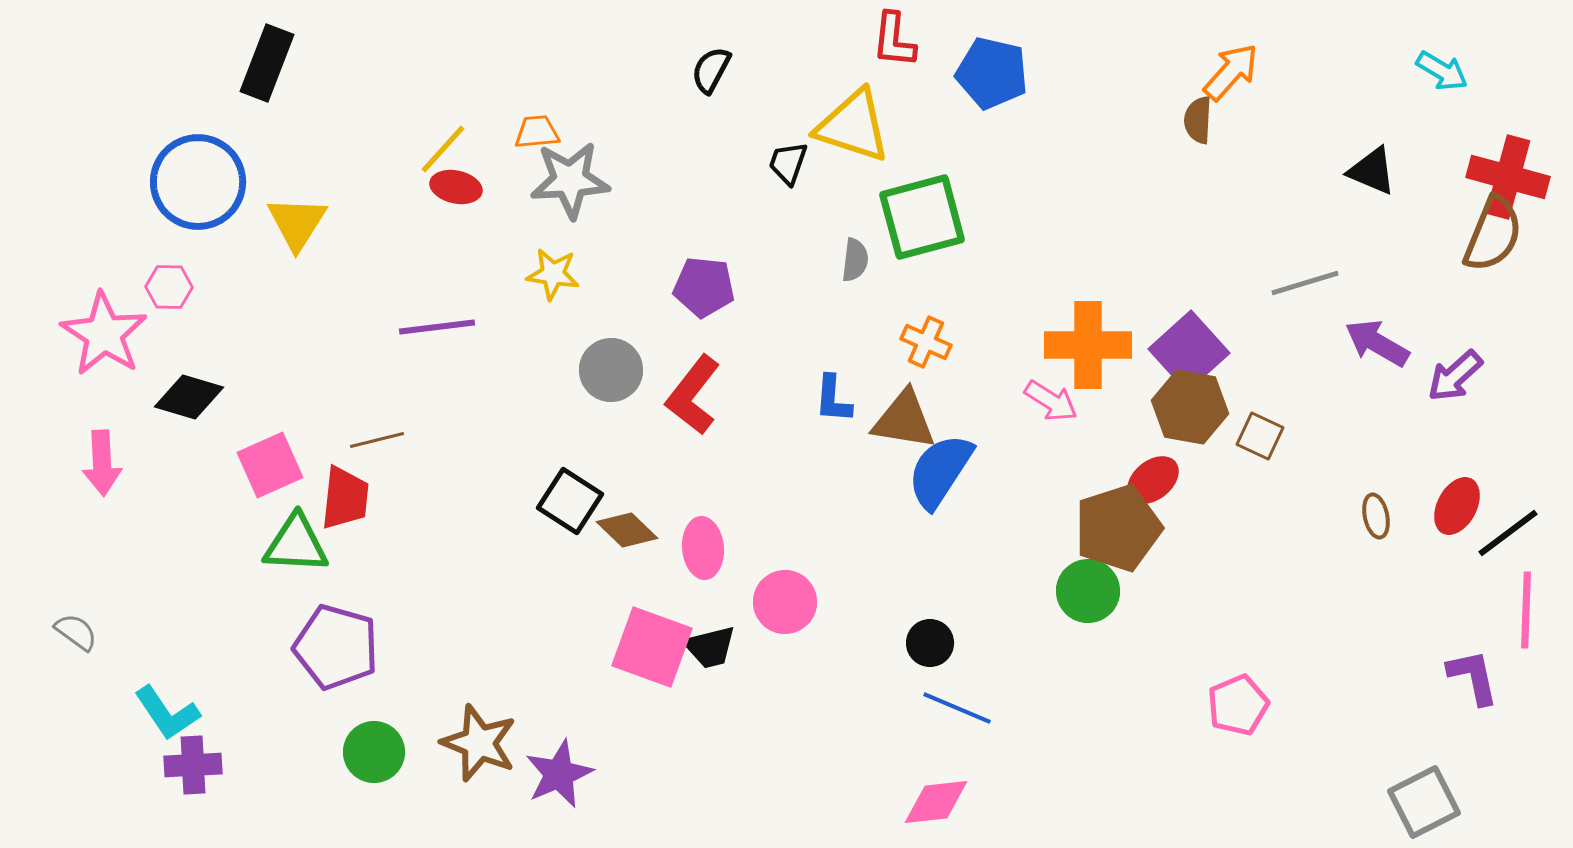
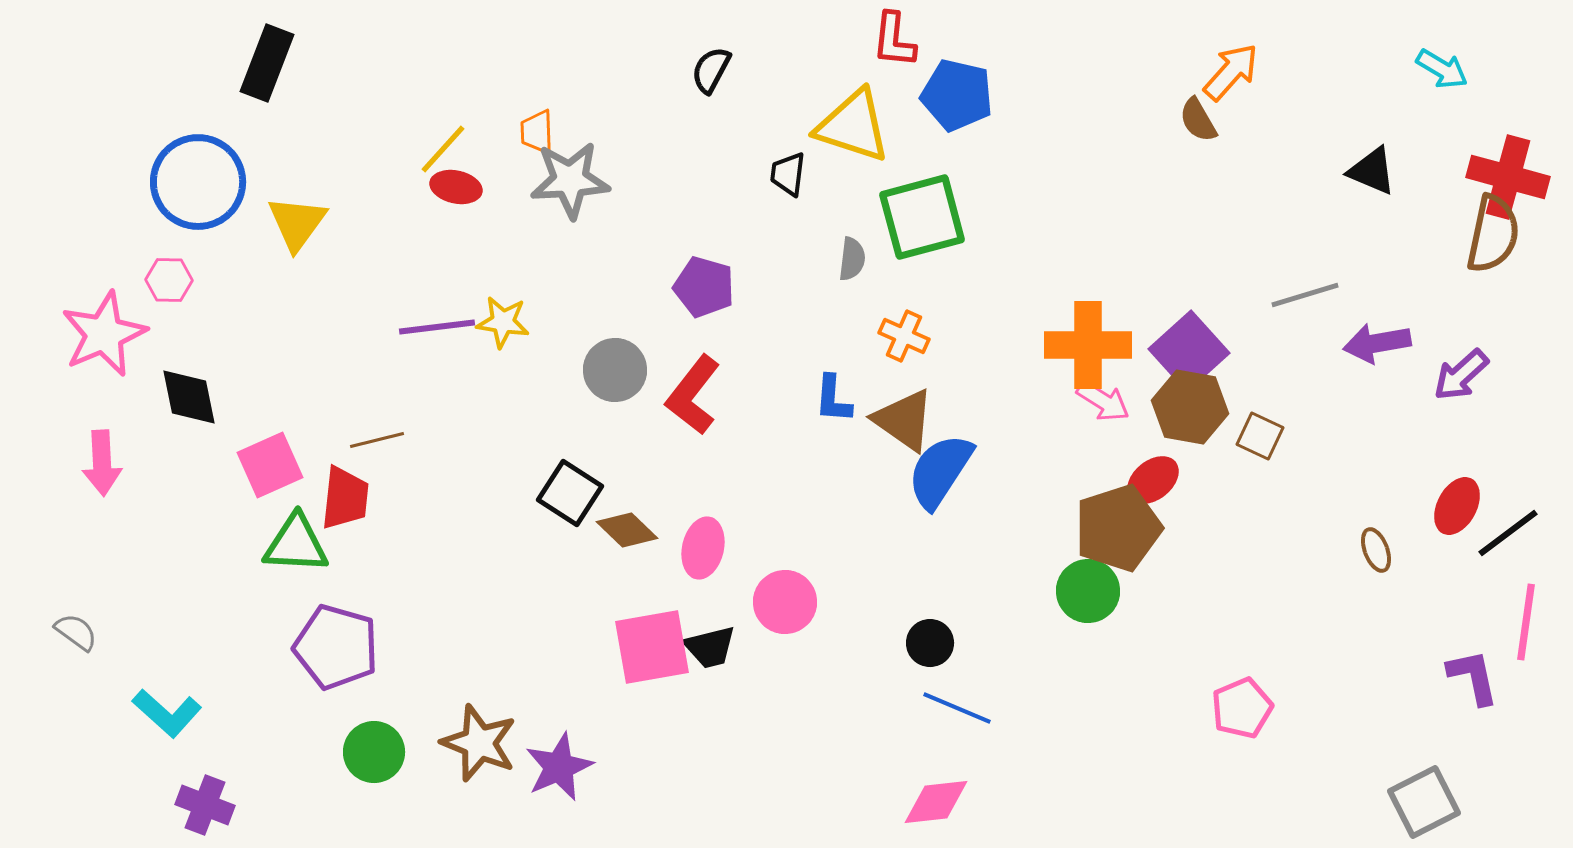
cyan arrow at (1442, 71): moved 2 px up
blue pentagon at (992, 73): moved 35 px left, 22 px down
brown semicircle at (1198, 120): rotated 33 degrees counterclockwise
orange trapezoid at (537, 132): rotated 87 degrees counterclockwise
black trapezoid at (788, 163): moved 11 px down; rotated 12 degrees counterclockwise
yellow triangle at (297, 223): rotated 4 degrees clockwise
brown semicircle at (1493, 234): rotated 10 degrees counterclockwise
gray semicircle at (855, 260): moved 3 px left, 1 px up
yellow star at (553, 274): moved 50 px left, 48 px down
gray line at (1305, 283): moved 12 px down
pink hexagon at (169, 287): moved 7 px up
purple pentagon at (704, 287): rotated 10 degrees clockwise
pink star at (104, 334): rotated 16 degrees clockwise
orange cross at (926, 342): moved 22 px left, 6 px up
purple arrow at (1377, 343): rotated 40 degrees counterclockwise
gray circle at (611, 370): moved 4 px right
purple arrow at (1455, 376): moved 6 px right, 1 px up
black diamond at (189, 397): rotated 62 degrees clockwise
pink arrow at (1051, 401): moved 52 px right
brown triangle at (904, 420): rotated 26 degrees clockwise
black square at (570, 501): moved 8 px up
brown ellipse at (1376, 516): moved 34 px down; rotated 9 degrees counterclockwise
pink ellipse at (703, 548): rotated 18 degrees clockwise
pink line at (1526, 610): moved 12 px down; rotated 6 degrees clockwise
pink square at (652, 647): rotated 30 degrees counterclockwise
pink pentagon at (1238, 705): moved 4 px right, 3 px down
cyan L-shape at (167, 713): rotated 14 degrees counterclockwise
purple cross at (193, 765): moved 12 px right, 40 px down; rotated 24 degrees clockwise
purple star at (559, 774): moved 7 px up
